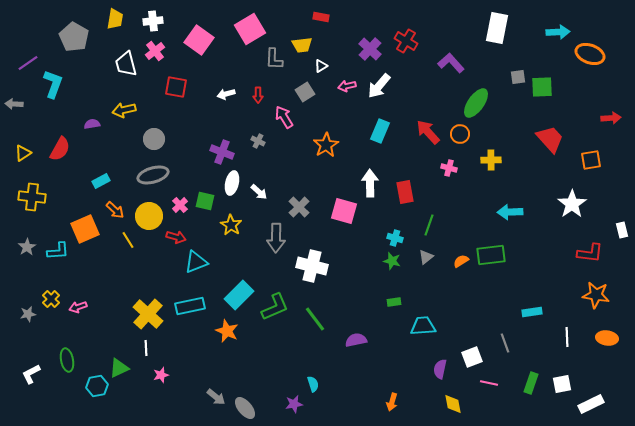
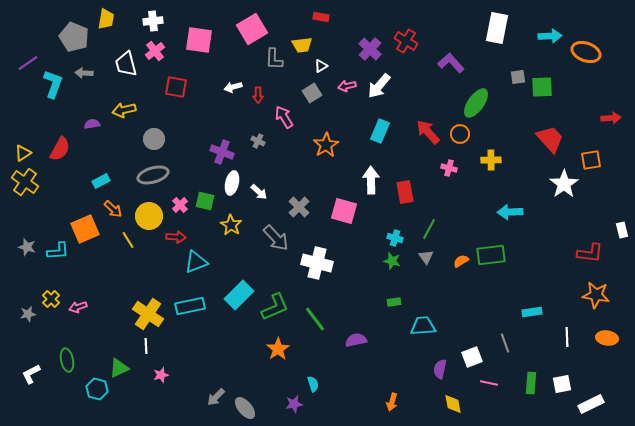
yellow trapezoid at (115, 19): moved 9 px left
pink square at (250, 29): moved 2 px right
cyan arrow at (558, 32): moved 8 px left, 4 px down
gray pentagon at (74, 37): rotated 8 degrees counterclockwise
pink square at (199, 40): rotated 28 degrees counterclockwise
orange ellipse at (590, 54): moved 4 px left, 2 px up
gray square at (305, 92): moved 7 px right, 1 px down
white arrow at (226, 94): moved 7 px right, 7 px up
gray arrow at (14, 104): moved 70 px right, 31 px up
white arrow at (370, 183): moved 1 px right, 3 px up
yellow cross at (32, 197): moved 7 px left, 15 px up; rotated 28 degrees clockwise
white star at (572, 204): moved 8 px left, 20 px up
orange arrow at (115, 210): moved 2 px left, 1 px up
green line at (429, 225): moved 4 px down; rotated 10 degrees clockwise
red arrow at (176, 237): rotated 12 degrees counterclockwise
gray arrow at (276, 238): rotated 44 degrees counterclockwise
gray star at (27, 247): rotated 24 degrees counterclockwise
gray triangle at (426, 257): rotated 28 degrees counterclockwise
white cross at (312, 266): moved 5 px right, 3 px up
yellow cross at (148, 314): rotated 8 degrees counterclockwise
orange star at (227, 331): moved 51 px right, 18 px down; rotated 15 degrees clockwise
white line at (146, 348): moved 2 px up
green rectangle at (531, 383): rotated 15 degrees counterclockwise
cyan hexagon at (97, 386): moved 3 px down; rotated 25 degrees clockwise
gray arrow at (216, 397): rotated 96 degrees clockwise
